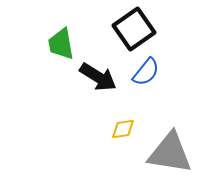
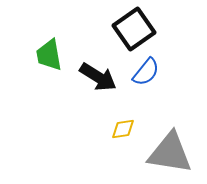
green trapezoid: moved 12 px left, 11 px down
